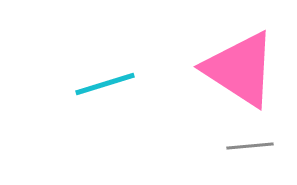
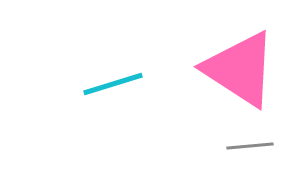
cyan line: moved 8 px right
